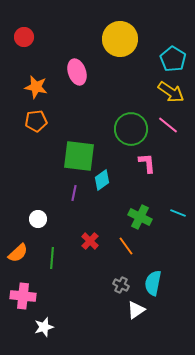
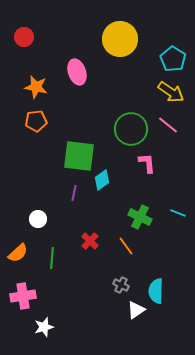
cyan semicircle: moved 3 px right, 8 px down; rotated 10 degrees counterclockwise
pink cross: rotated 15 degrees counterclockwise
